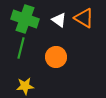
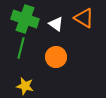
white triangle: moved 3 px left, 4 px down
yellow star: rotated 18 degrees clockwise
